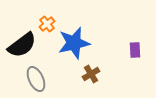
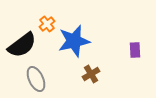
blue star: moved 2 px up
